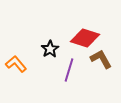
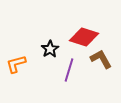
red diamond: moved 1 px left, 1 px up
orange L-shape: rotated 65 degrees counterclockwise
